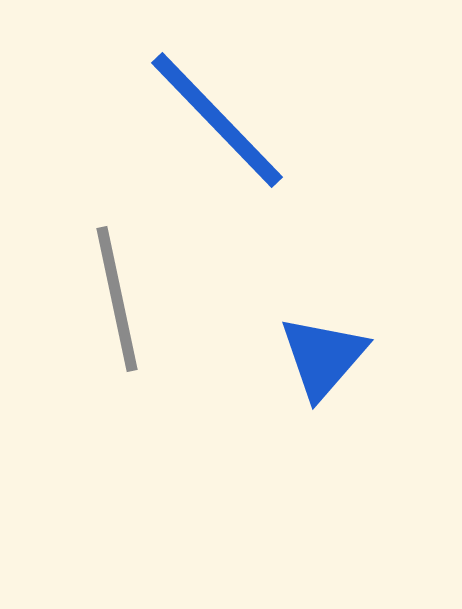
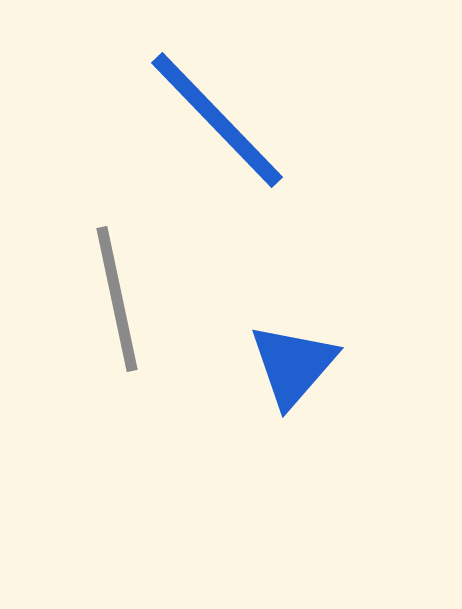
blue triangle: moved 30 px left, 8 px down
